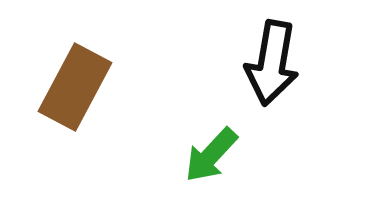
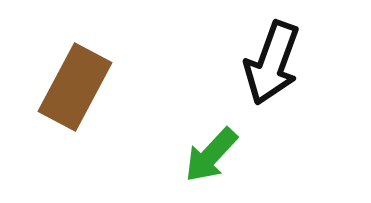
black arrow: rotated 10 degrees clockwise
